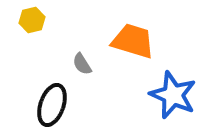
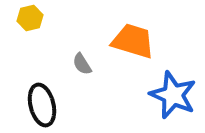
yellow hexagon: moved 2 px left, 2 px up
black ellipse: moved 10 px left; rotated 33 degrees counterclockwise
